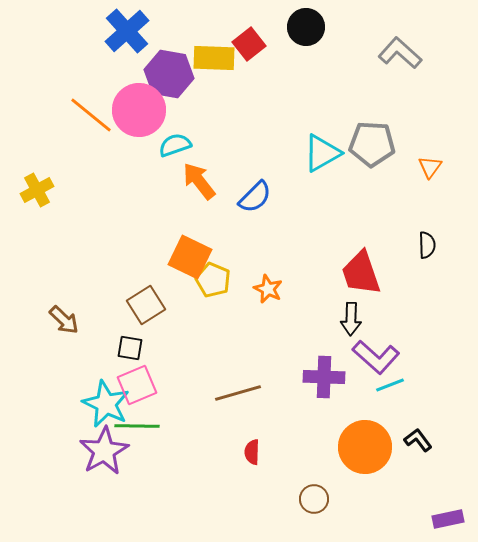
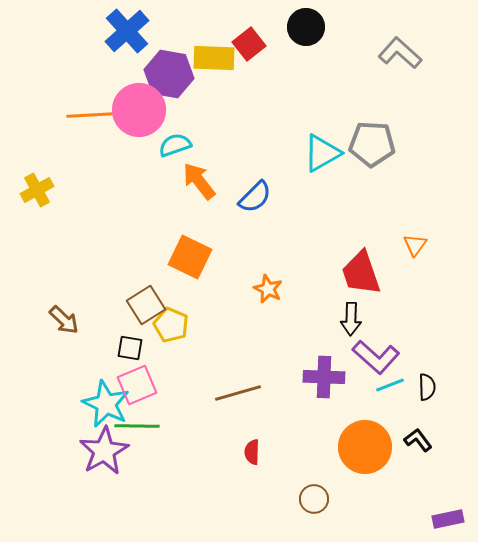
orange line: rotated 42 degrees counterclockwise
orange triangle: moved 15 px left, 78 px down
black semicircle: moved 142 px down
yellow pentagon: moved 42 px left, 45 px down
